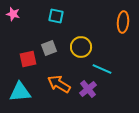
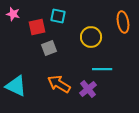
cyan square: moved 2 px right
orange ellipse: rotated 15 degrees counterclockwise
yellow circle: moved 10 px right, 10 px up
red square: moved 9 px right, 32 px up
cyan line: rotated 24 degrees counterclockwise
cyan triangle: moved 4 px left, 6 px up; rotated 30 degrees clockwise
